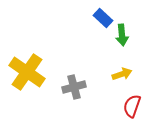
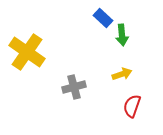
yellow cross: moved 20 px up
